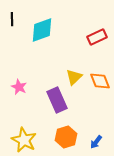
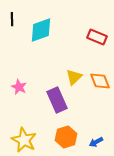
cyan diamond: moved 1 px left
red rectangle: rotated 48 degrees clockwise
blue arrow: rotated 24 degrees clockwise
